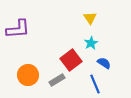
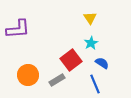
blue semicircle: moved 2 px left
